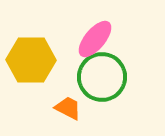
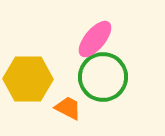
yellow hexagon: moved 3 px left, 19 px down
green circle: moved 1 px right
